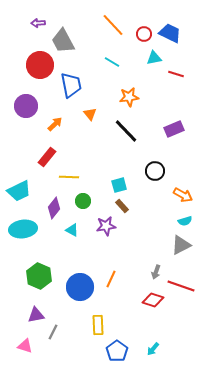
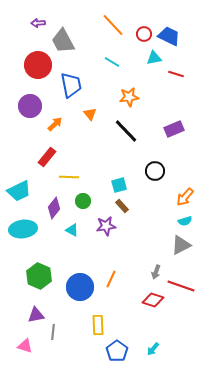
blue trapezoid at (170, 33): moved 1 px left, 3 px down
red circle at (40, 65): moved 2 px left
purple circle at (26, 106): moved 4 px right
orange arrow at (183, 195): moved 2 px right, 2 px down; rotated 102 degrees clockwise
gray line at (53, 332): rotated 21 degrees counterclockwise
